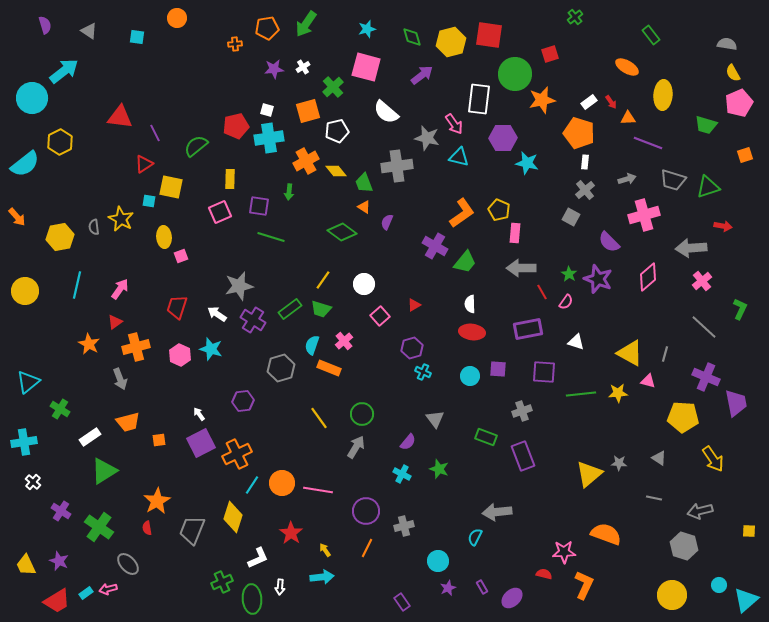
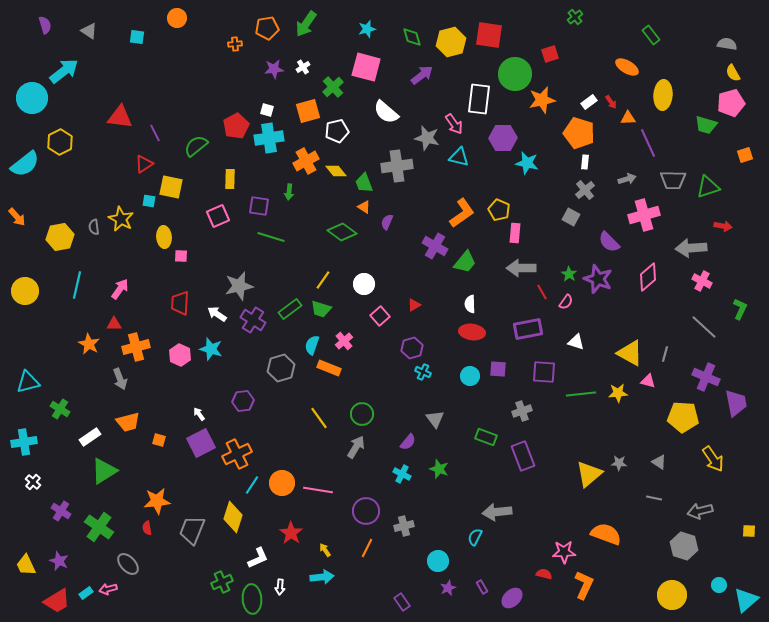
pink pentagon at (739, 103): moved 8 px left; rotated 8 degrees clockwise
red pentagon at (236, 126): rotated 15 degrees counterclockwise
purple line at (648, 143): rotated 44 degrees clockwise
gray trapezoid at (673, 180): rotated 16 degrees counterclockwise
pink square at (220, 212): moved 2 px left, 4 px down
pink square at (181, 256): rotated 24 degrees clockwise
pink cross at (702, 281): rotated 24 degrees counterclockwise
red trapezoid at (177, 307): moved 3 px right, 4 px up; rotated 15 degrees counterclockwise
red triangle at (115, 322): moved 1 px left, 2 px down; rotated 35 degrees clockwise
cyan triangle at (28, 382): rotated 25 degrees clockwise
orange square at (159, 440): rotated 24 degrees clockwise
gray triangle at (659, 458): moved 4 px down
orange star at (157, 501): rotated 24 degrees clockwise
